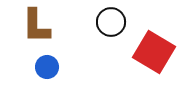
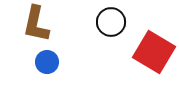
brown L-shape: moved 2 px up; rotated 12 degrees clockwise
blue circle: moved 5 px up
